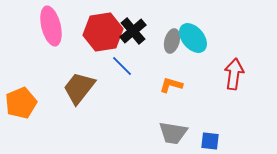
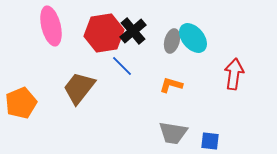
red hexagon: moved 1 px right, 1 px down
